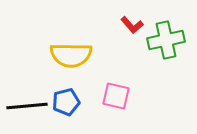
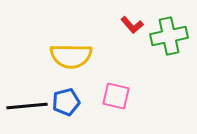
green cross: moved 3 px right, 4 px up
yellow semicircle: moved 1 px down
